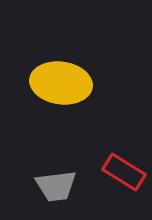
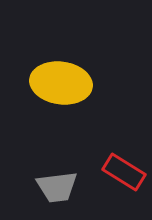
gray trapezoid: moved 1 px right, 1 px down
